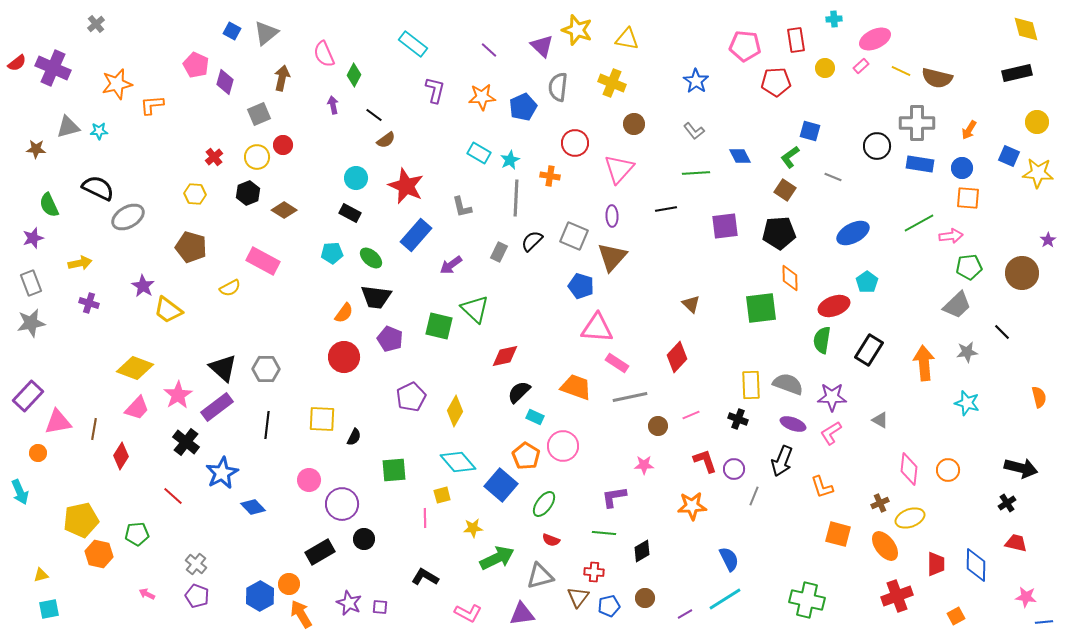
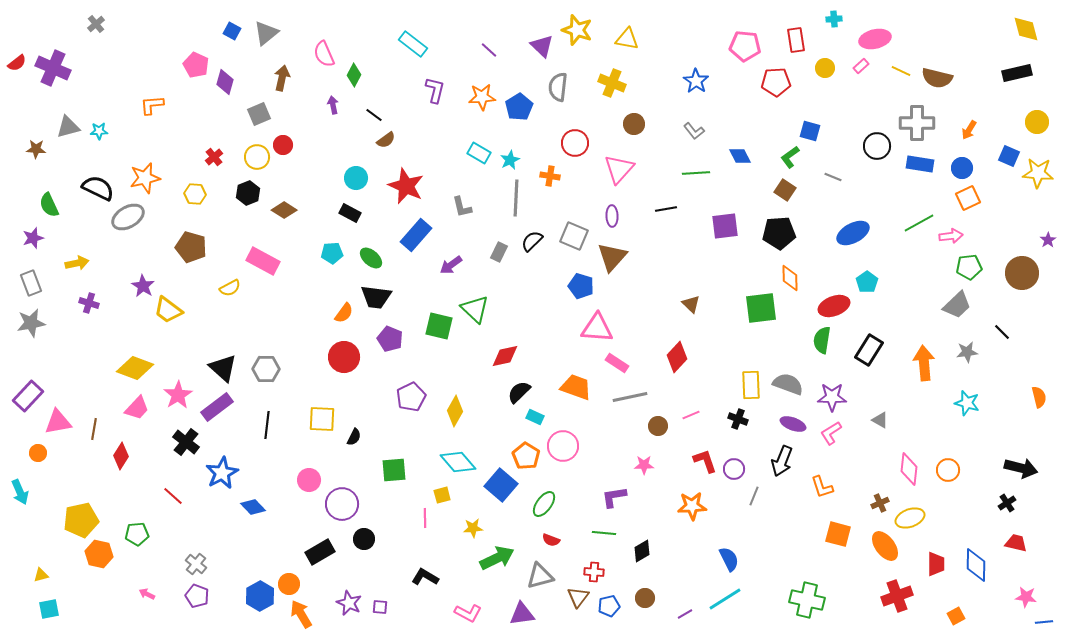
pink ellipse at (875, 39): rotated 12 degrees clockwise
orange star at (117, 84): moved 28 px right, 94 px down
blue pentagon at (523, 107): moved 4 px left; rotated 8 degrees counterclockwise
orange square at (968, 198): rotated 30 degrees counterclockwise
yellow arrow at (80, 263): moved 3 px left
